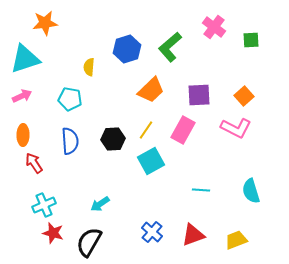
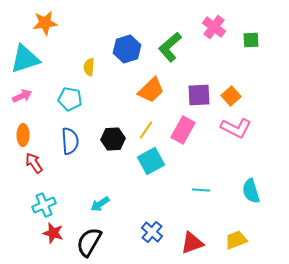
orange square: moved 13 px left
red triangle: moved 1 px left, 8 px down
